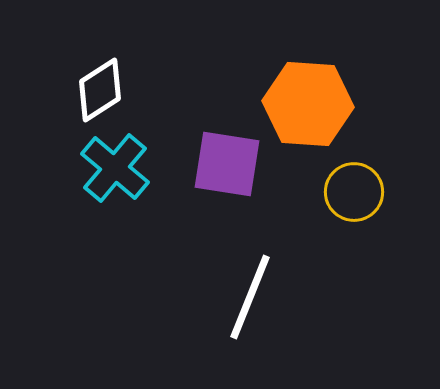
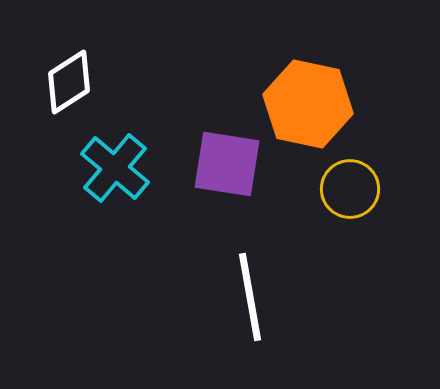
white diamond: moved 31 px left, 8 px up
orange hexagon: rotated 8 degrees clockwise
yellow circle: moved 4 px left, 3 px up
white line: rotated 32 degrees counterclockwise
